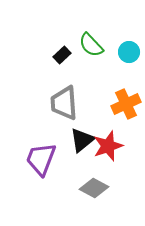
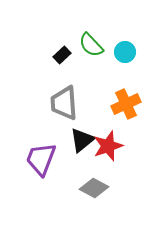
cyan circle: moved 4 px left
